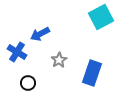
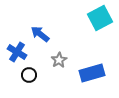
cyan square: moved 1 px left, 1 px down
blue arrow: rotated 66 degrees clockwise
blue rectangle: rotated 55 degrees clockwise
black circle: moved 1 px right, 8 px up
